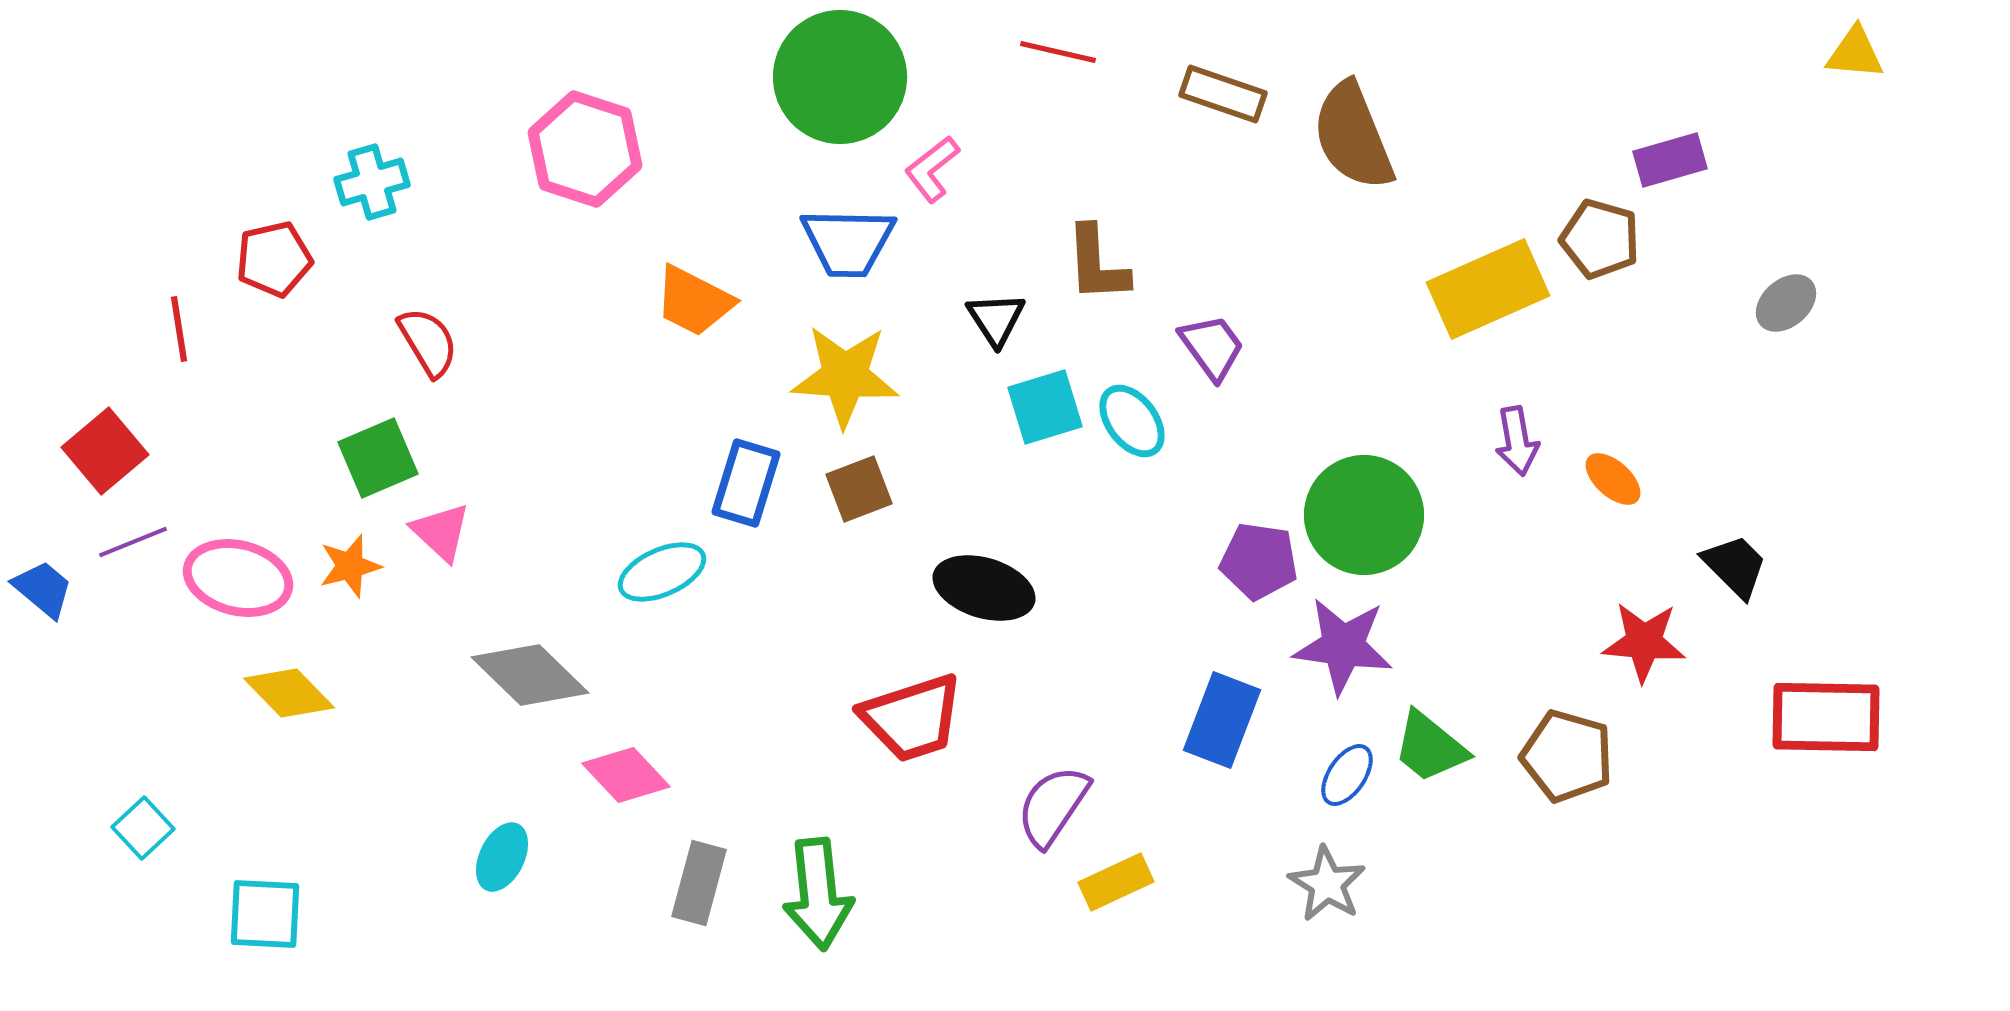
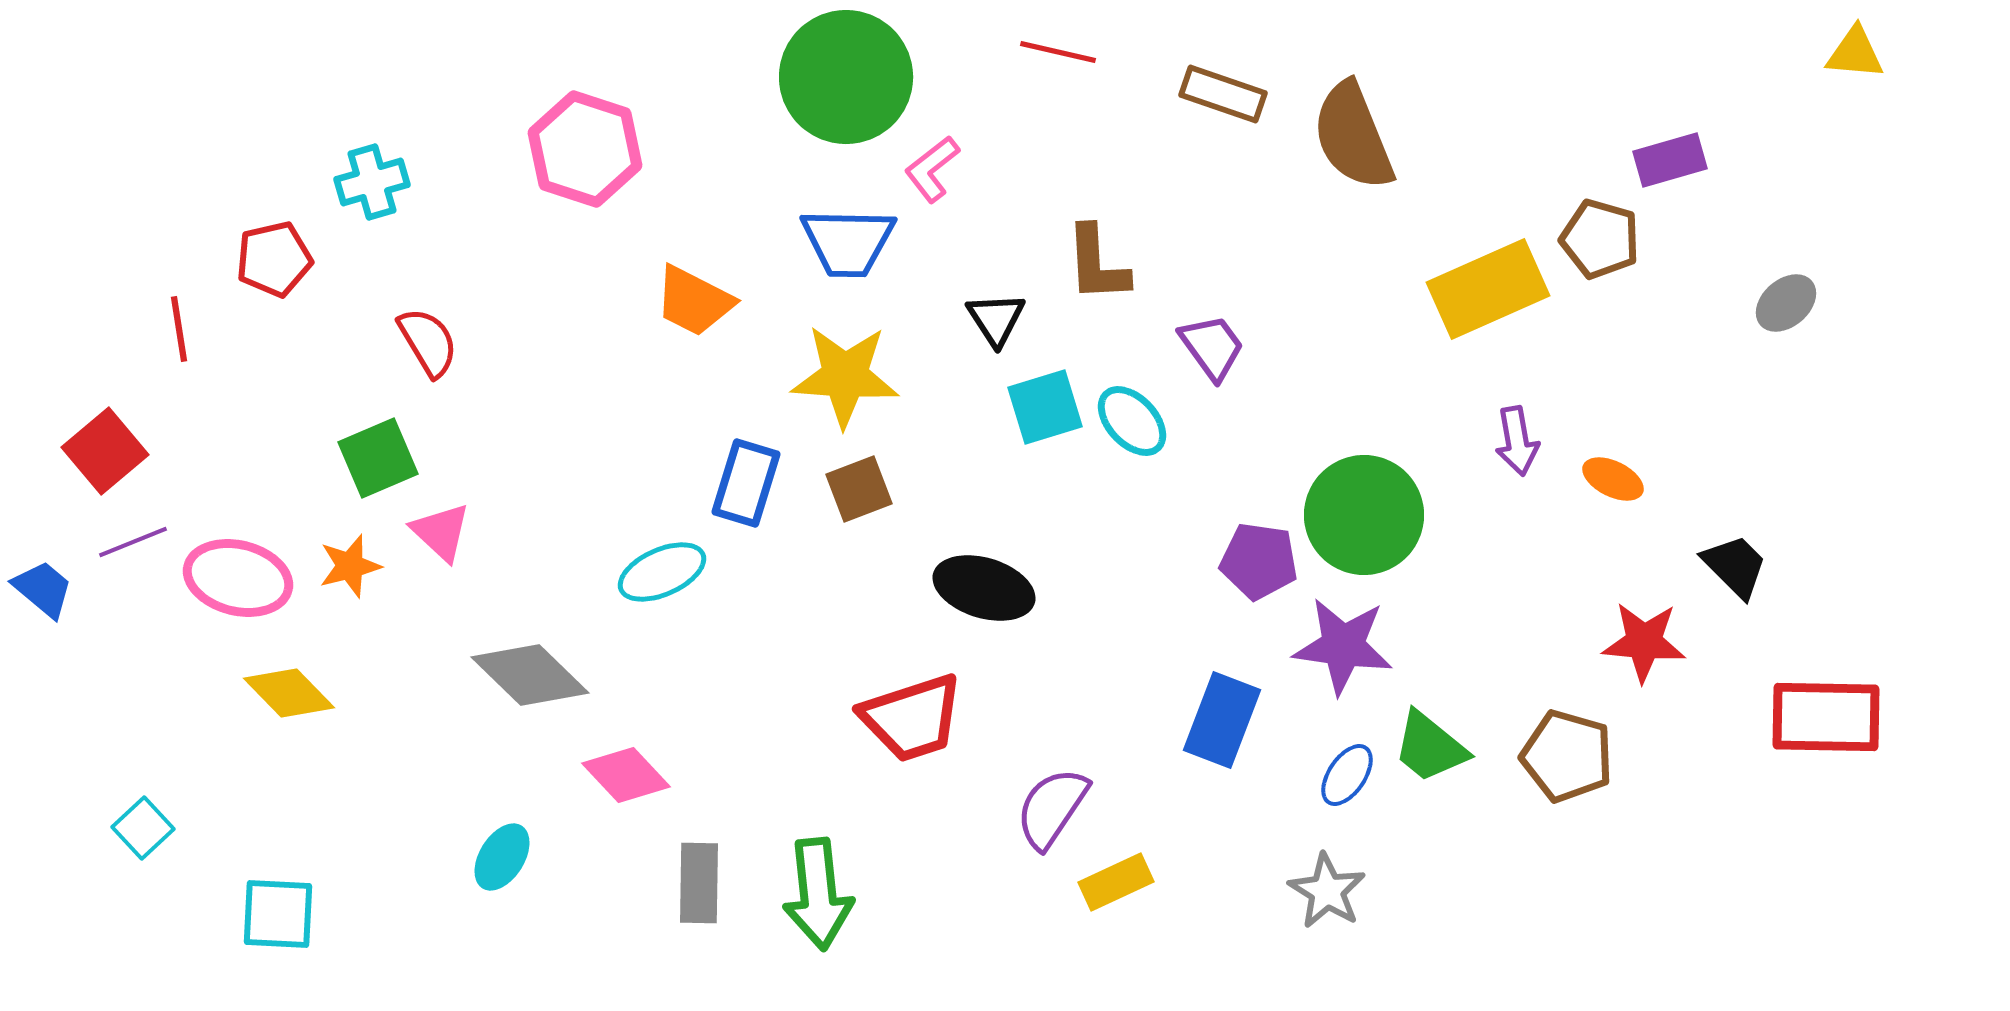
green circle at (840, 77): moved 6 px right
cyan ellipse at (1132, 421): rotated 6 degrees counterclockwise
orange ellipse at (1613, 479): rotated 16 degrees counterclockwise
purple semicircle at (1053, 806): moved 1 px left, 2 px down
cyan ellipse at (502, 857): rotated 6 degrees clockwise
gray rectangle at (699, 883): rotated 14 degrees counterclockwise
gray star at (1327, 884): moved 7 px down
cyan square at (265, 914): moved 13 px right
